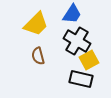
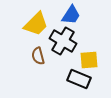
blue trapezoid: moved 1 px left, 1 px down
black cross: moved 14 px left
yellow square: rotated 24 degrees clockwise
black rectangle: moved 2 px left; rotated 10 degrees clockwise
